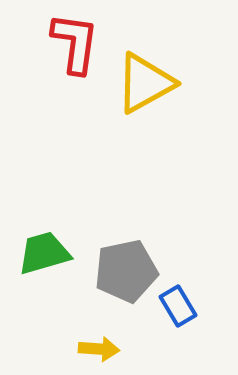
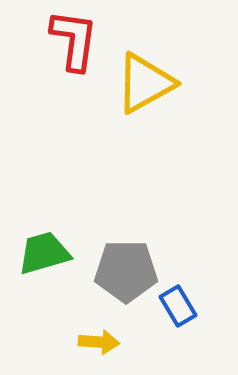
red L-shape: moved 1 px left, 3 px up
gray pentagon: rotated 12 degrees clockwise
yellow arrow: moved 7 px up
